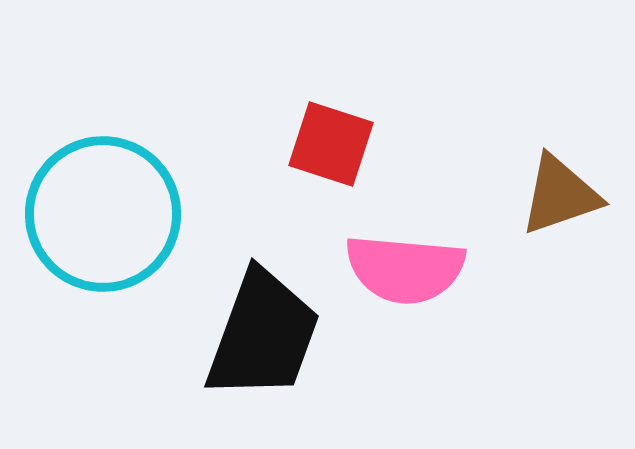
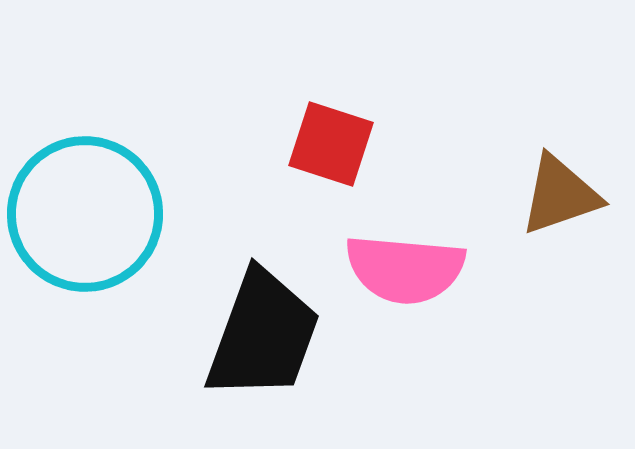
cyan circle: moved 18 px left
